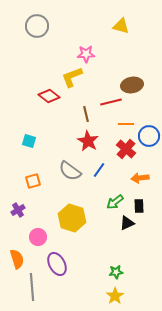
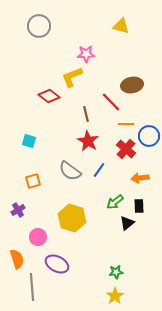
gray circle: moved 2 px right
red line: rotated 60 degrees clockwise
black triangle: rotated 14 degrees counterclockwise
purple ellipse: rotated 35 degrees counterclockwise
